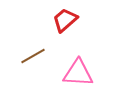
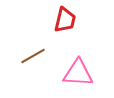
red trapezoid: rotated 144 degrees clockwise
